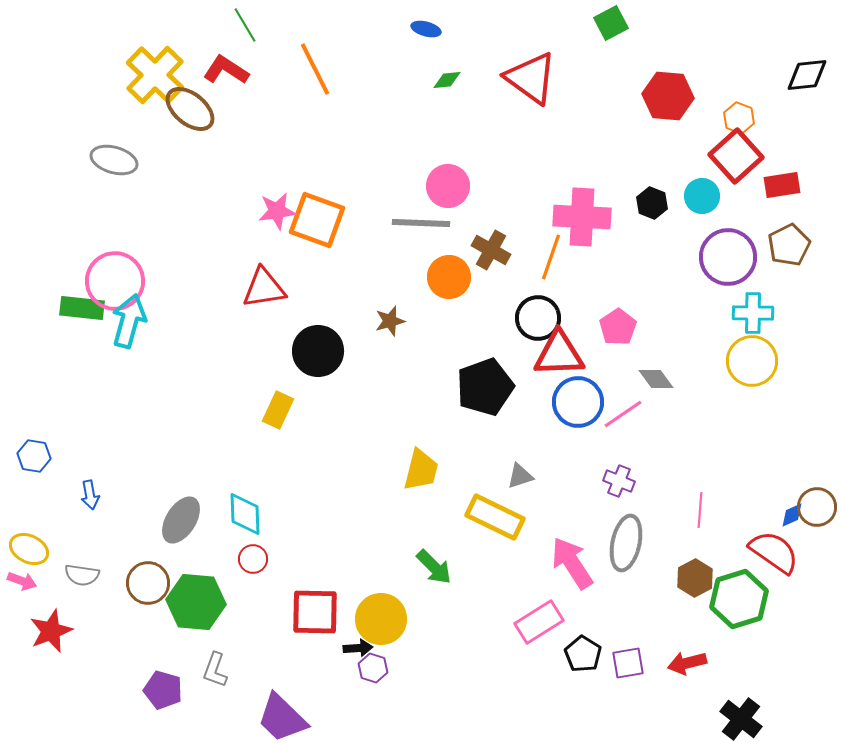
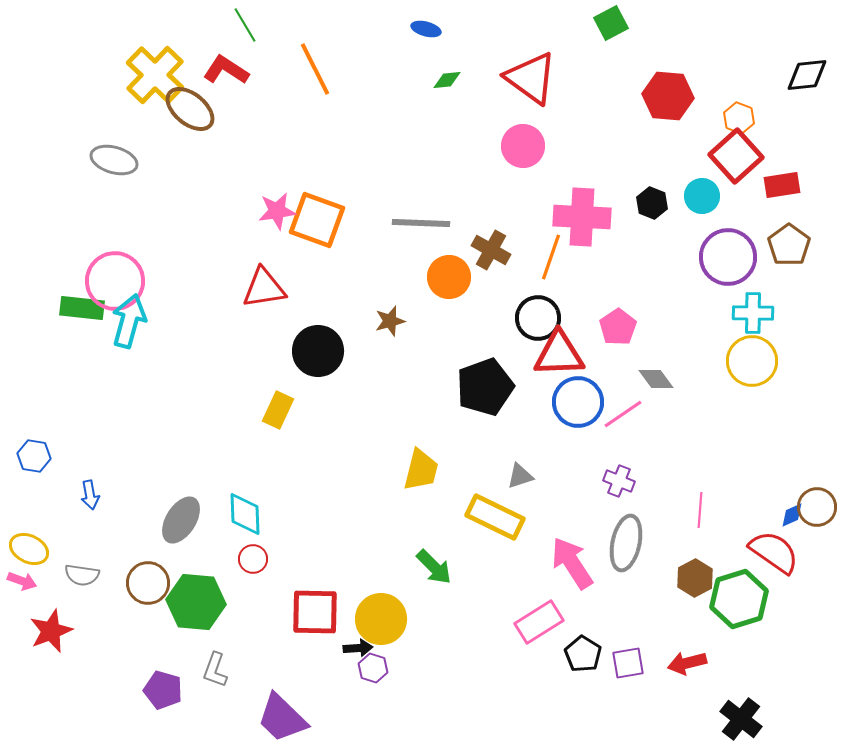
pink circle at (448, 186): moved 75 px right, 40 px up
brown pentagon at (789, 245): rotated 9 degrees counterclockwise
